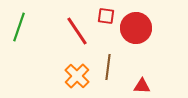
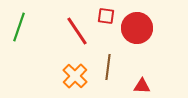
red circle: moved 1 px right
orange cross: moved 2 px left
